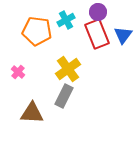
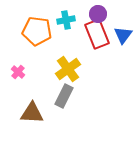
purple circle: moved 2 px down
cyan cross: rotated 18 degrees clockwise
